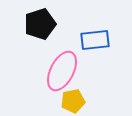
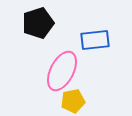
black pentagon: moved 2 px left, 1 px up
